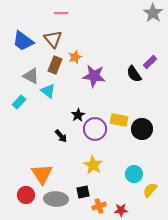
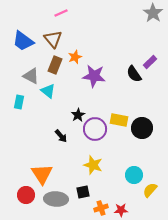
pink line: rotated 24 degrees counterclockwise
cyan rectangle: rotated 32 degrees counterclockwise
black circle: moved 1 px up
yellow star: rotated 12 degrees counterclockwise
cyan circle: moved 1 px down
orange cross: moved 2 px right, 2 px down
